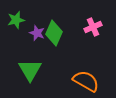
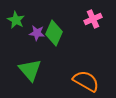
green star: rotated 30 degrees counterclockwise
pink cross: moved 8 px up
purple star: rotated 14 degrees counterclockwise
green triangle: rotated 10 degrees counterclockwise
